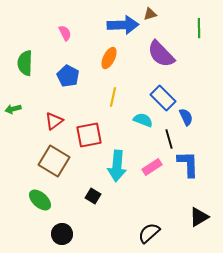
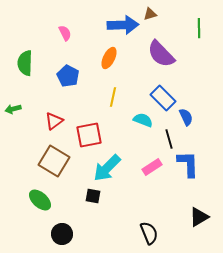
cyan arrow: moved 10 px left, 2 px down; rotated 40 degrees clockwise
black square: rotated 21 degrees counterclockwise
black semicircle: rotated 110 degrees clockwise
